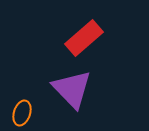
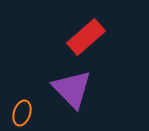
red rectangle: moved 2 px right, 1 px up
